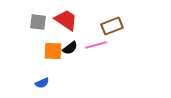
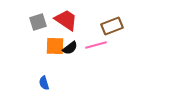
gray square: rotated 24 degrees counterclockwise
orange square: moved 2 px right, 5 px up
blue semicircle: moved 2 px right; rotated 96 degrees clockwise
